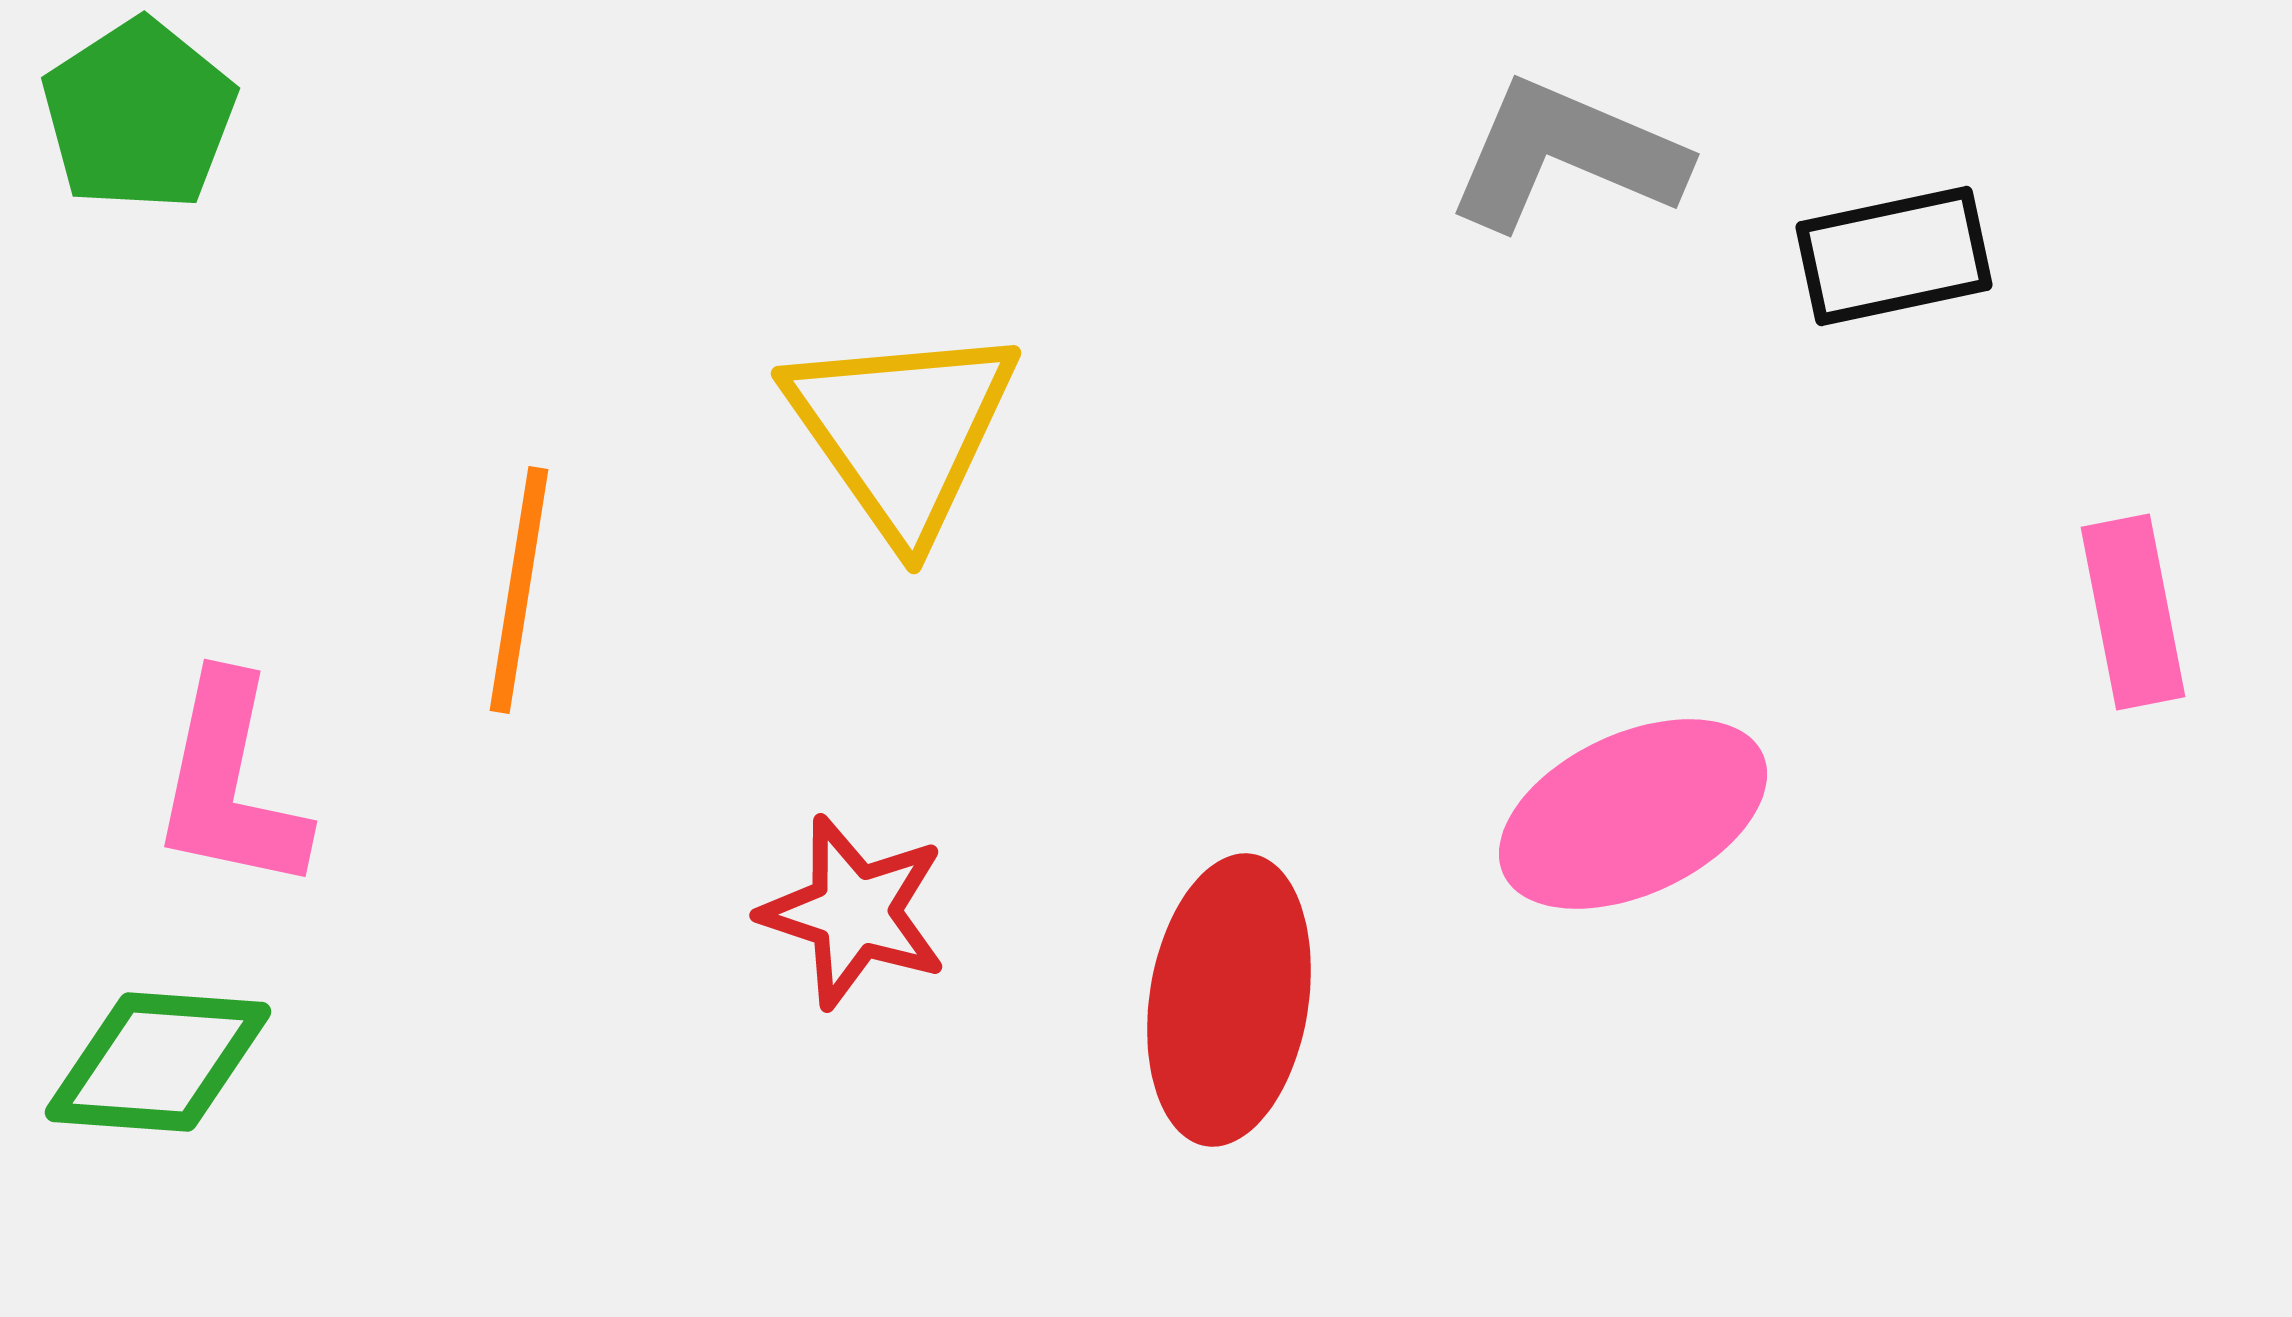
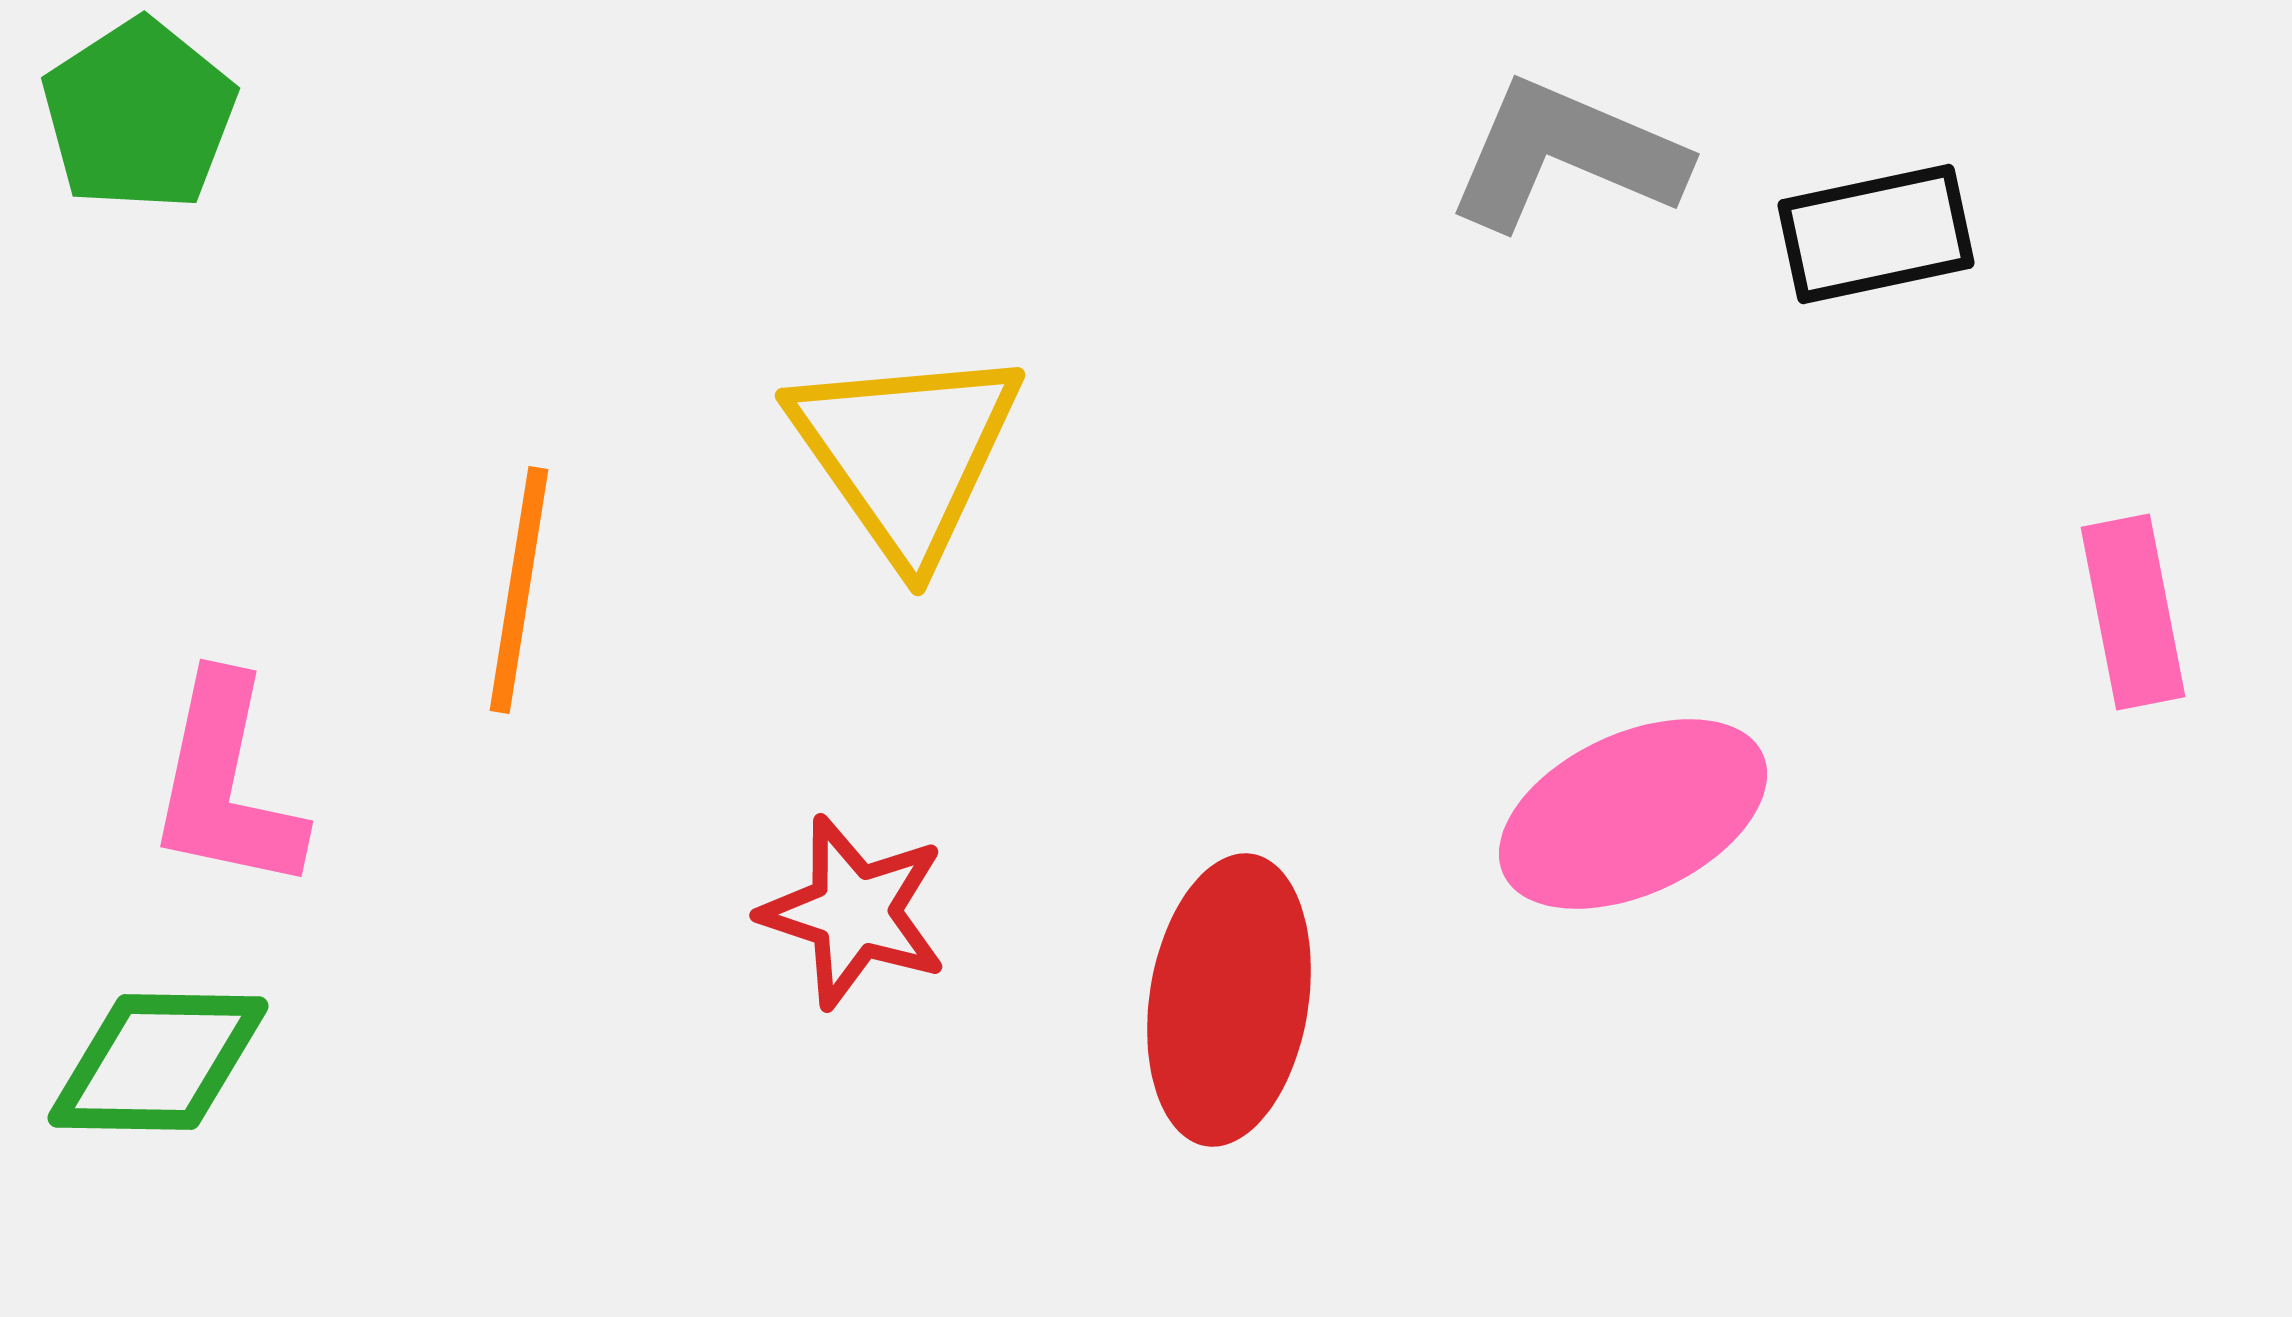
black rectangle: moved 18 px left, 22 px up
yellow triangle: moved 4 px right, 22 px down
pink L-shape: moved 4 px left
green diamond: rotated 3 degrees counterclockwise
